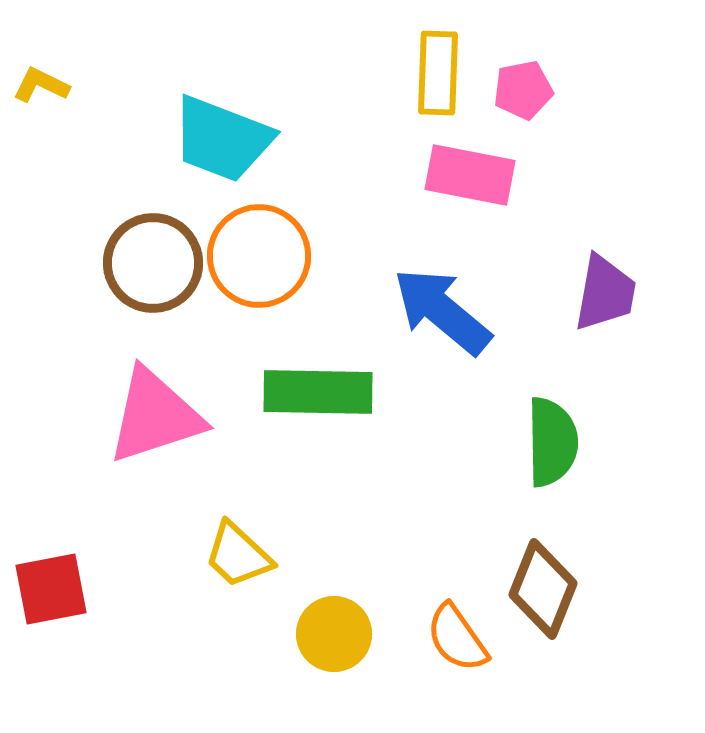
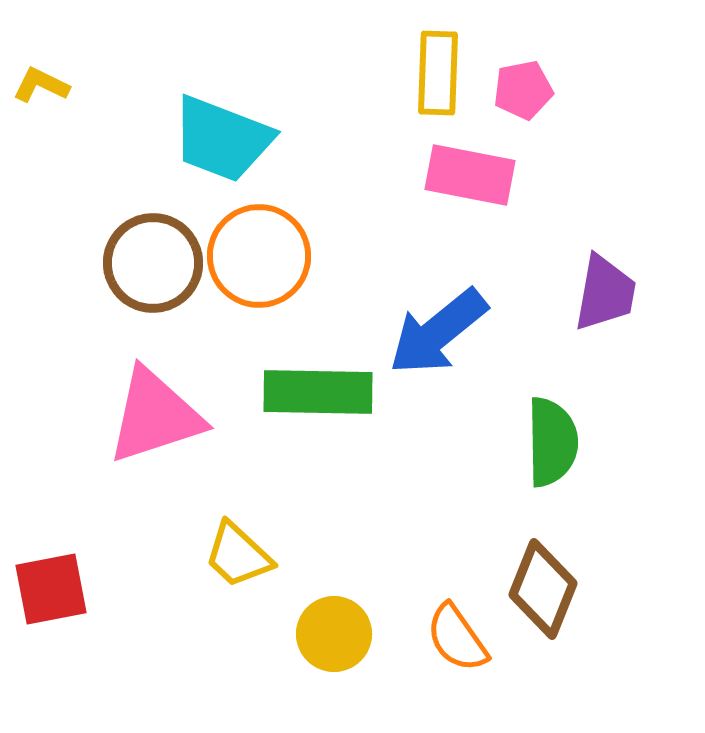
blue arrow: moved 4 px left, 21 px down; rotated 79 degrees counterclockwise
